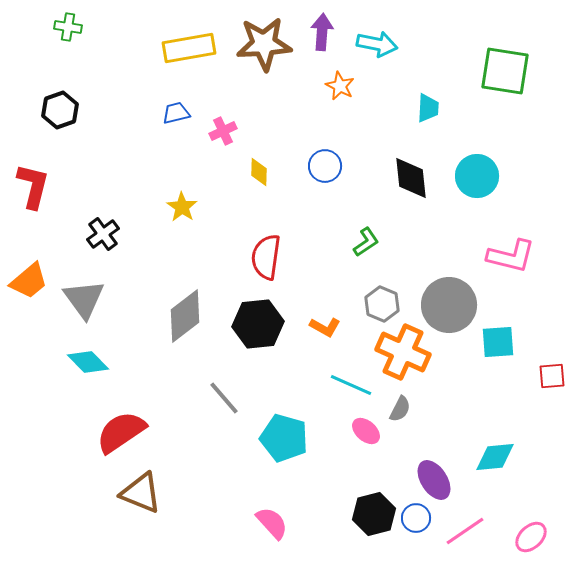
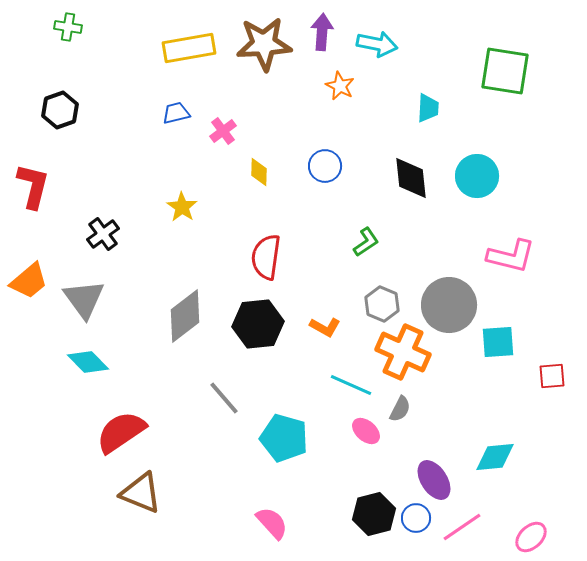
pink cross at (223, 131): rotated 12 degrees counterclockwise
pink line at (465, 531): moved 3 px left, 4 px up
